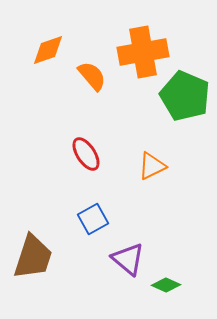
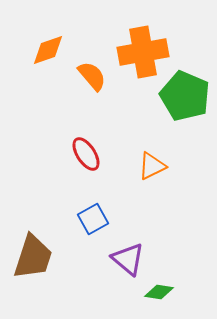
green diamond: moved 7 px left, 7 px down; rotated 16 degrees counterclockwise
